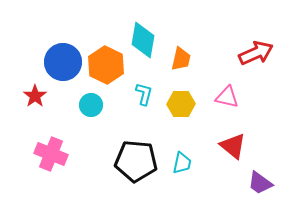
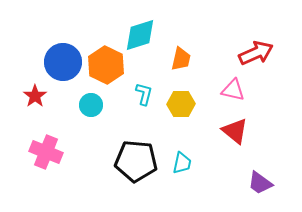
cyan diamond: moved 3 px left, 5 px up; rotated 63 degrees clockwise
pink triangle: moved 6 px right, 7 px up
red triangle: moved 2 px right, 15 px up
pink cross: moved 5 px left, 2 px up
